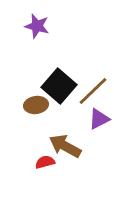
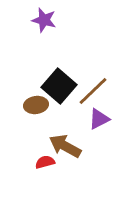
purple star: moved 7 px right, 6 px up
